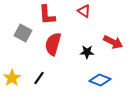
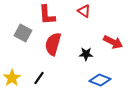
black star: moved 1 px left, 2 px down
